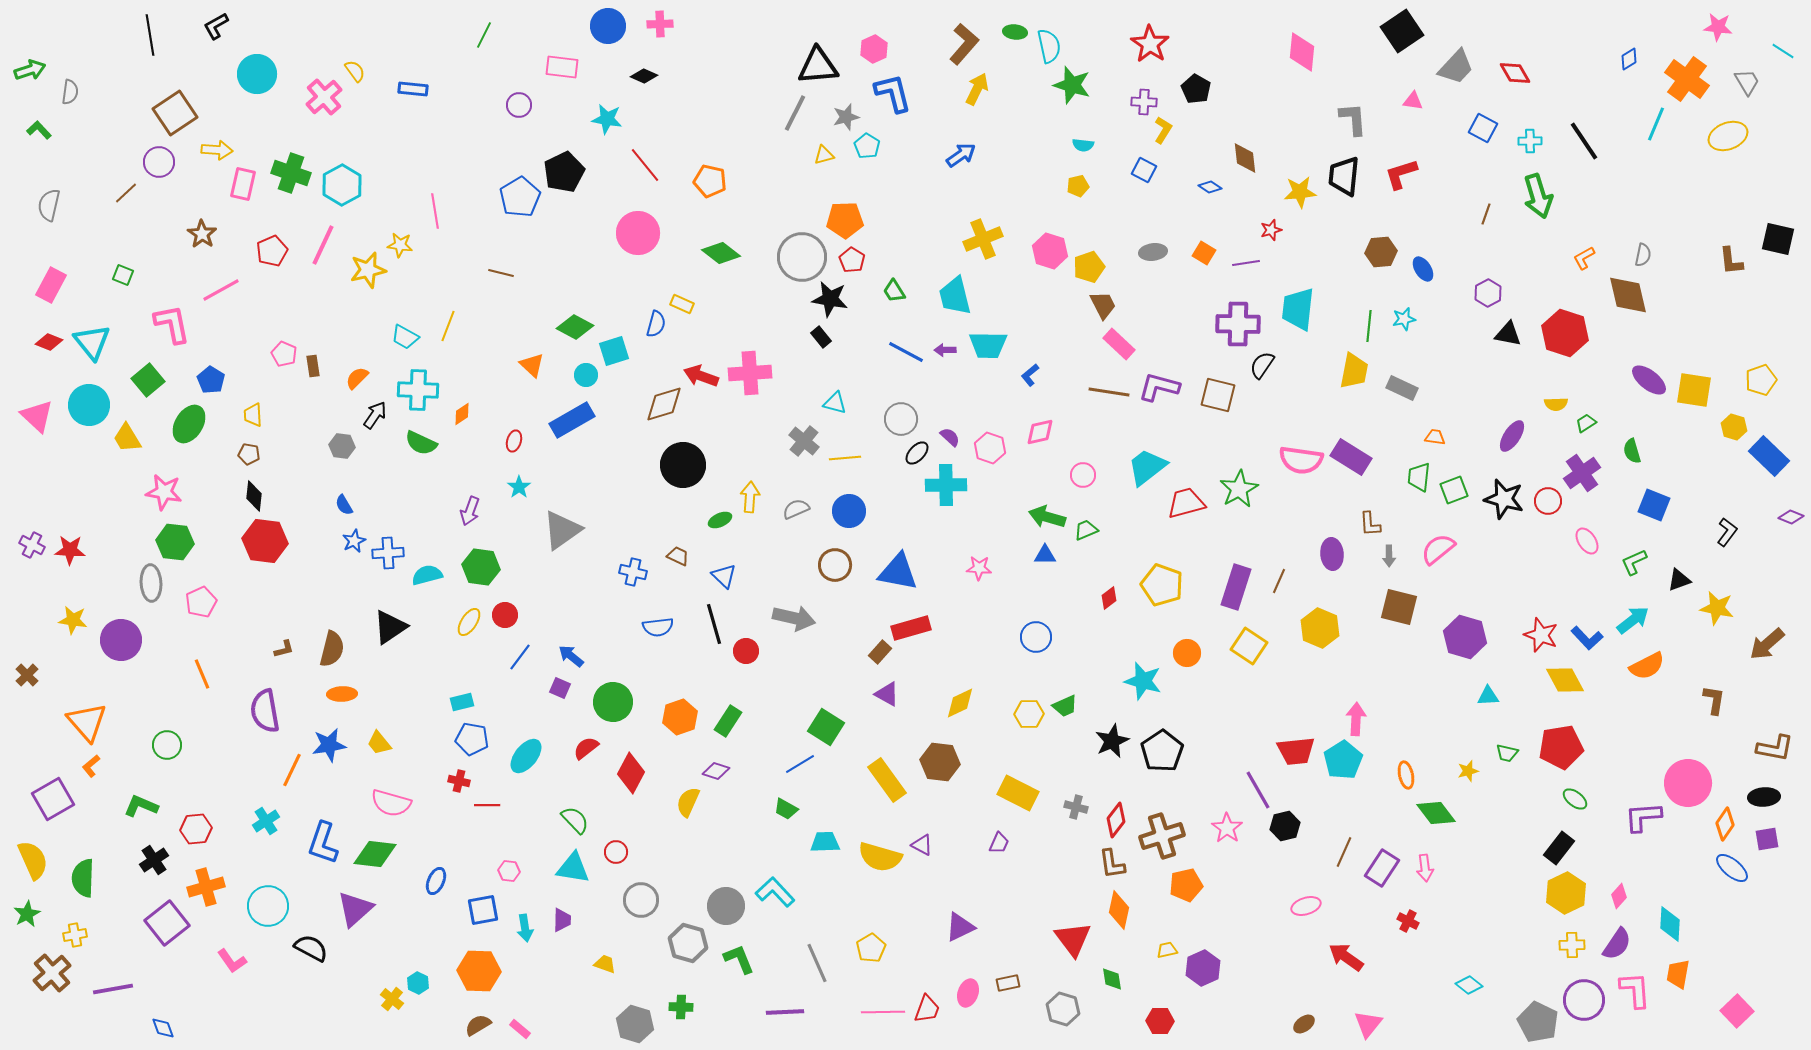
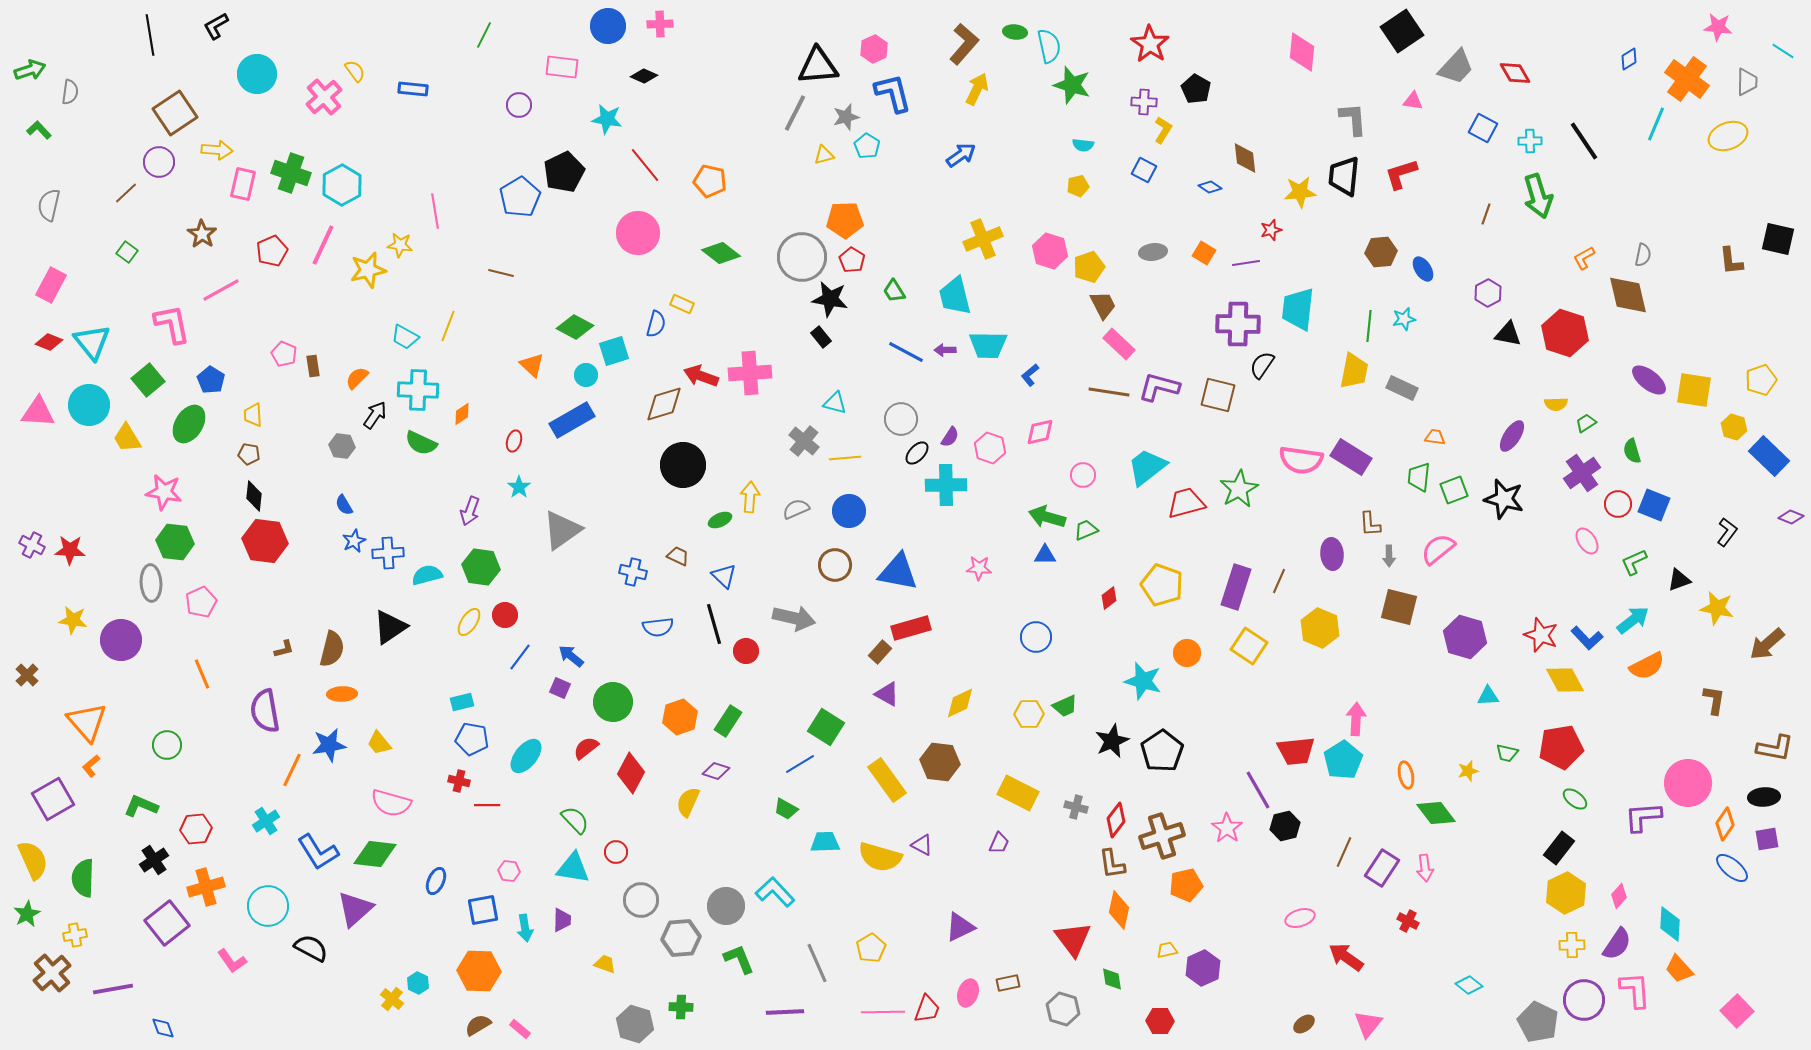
gray trapezoid at (1747, 82): rotated 32 degrees clockwise
green square at (123, 275): moved 4 px right, 23 px up; rotated 15 degrees clockwise
pink triangle at (37, 416): moved 1 px right, 4 px up; rotated 39 degrees counterclockwise
purple semicircle at (950, 437): rotated 80 degrees clockwise
red circle at (1548, 501): moved 70 px right, 3 px down
blue L-shape at (323, 843): moved 5 px left, 9 px down; rotated 51 degrees counterclockwise
pink ellipse at (1306, 906): moved 6 px left, 12 px down
gray hexagon at (688, 943): moved 7 px left, 5 px up; rotated 21 degrees counterclockwise
orange trapezoid at (1678, 974): moved 1 px right, 5 px up; rotated 52 degrees counterclockwise
